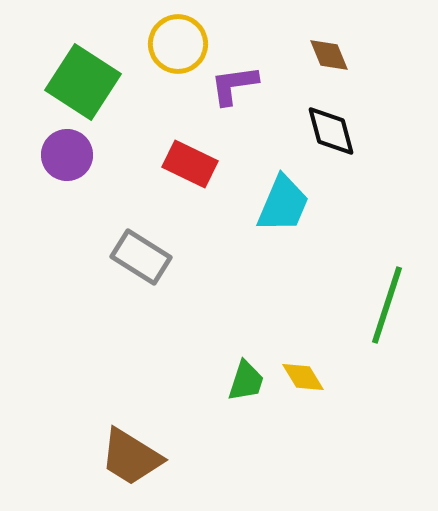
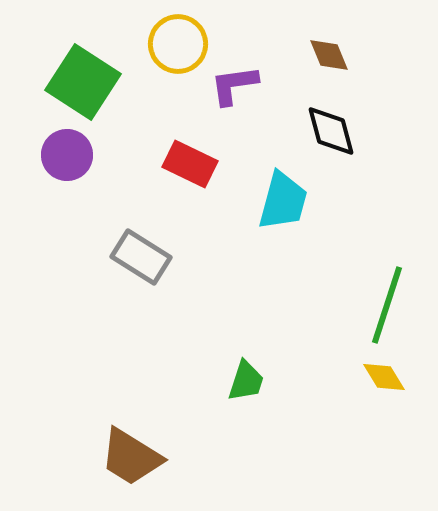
cyan trapezoid: moved 3 px up; rotated 8 degrees counterclockwise
yellow diamond: moved 81 px right
